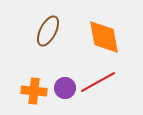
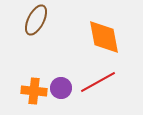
brown ellipse: moved 12 px left, 11 px up
purple circle: moved 4 px left
